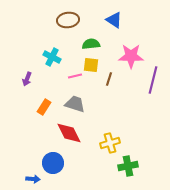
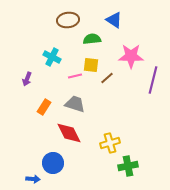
green semicircle: moved 1 px right, 5 px up
brown line: moved 2 px left, 1 px up; rotated 32 degrees clockwise
